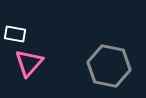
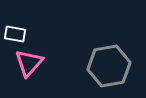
gray hexagon: rotated 21 degrees counterclockwise
